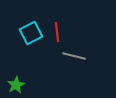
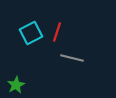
red line: rotated 24 degrees clockwise
gray line: moved 2 px left, 2 px down
